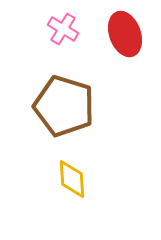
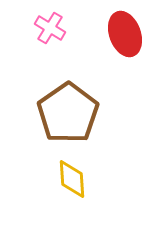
pink cross: moved 13 px left, 1 px up
brown pentagon: moved 4 px right, 7 px down; rotated 20 degrees clockwise
